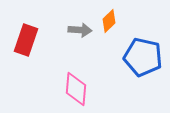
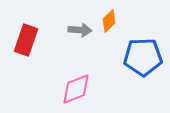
blue pentagon: rotated 15 degrees counterclockwise
pink diamond: rotated 64 degrees clockwise
